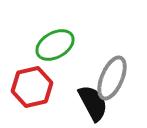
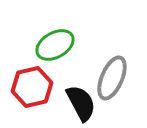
black semicircle: moved 12 px left
